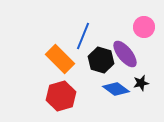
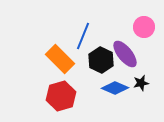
black hexagon: rotated 10 degrees clockwise
blue diamond: moved 1 px left, 1 px up; rotated 12 degrees counterclockwise
